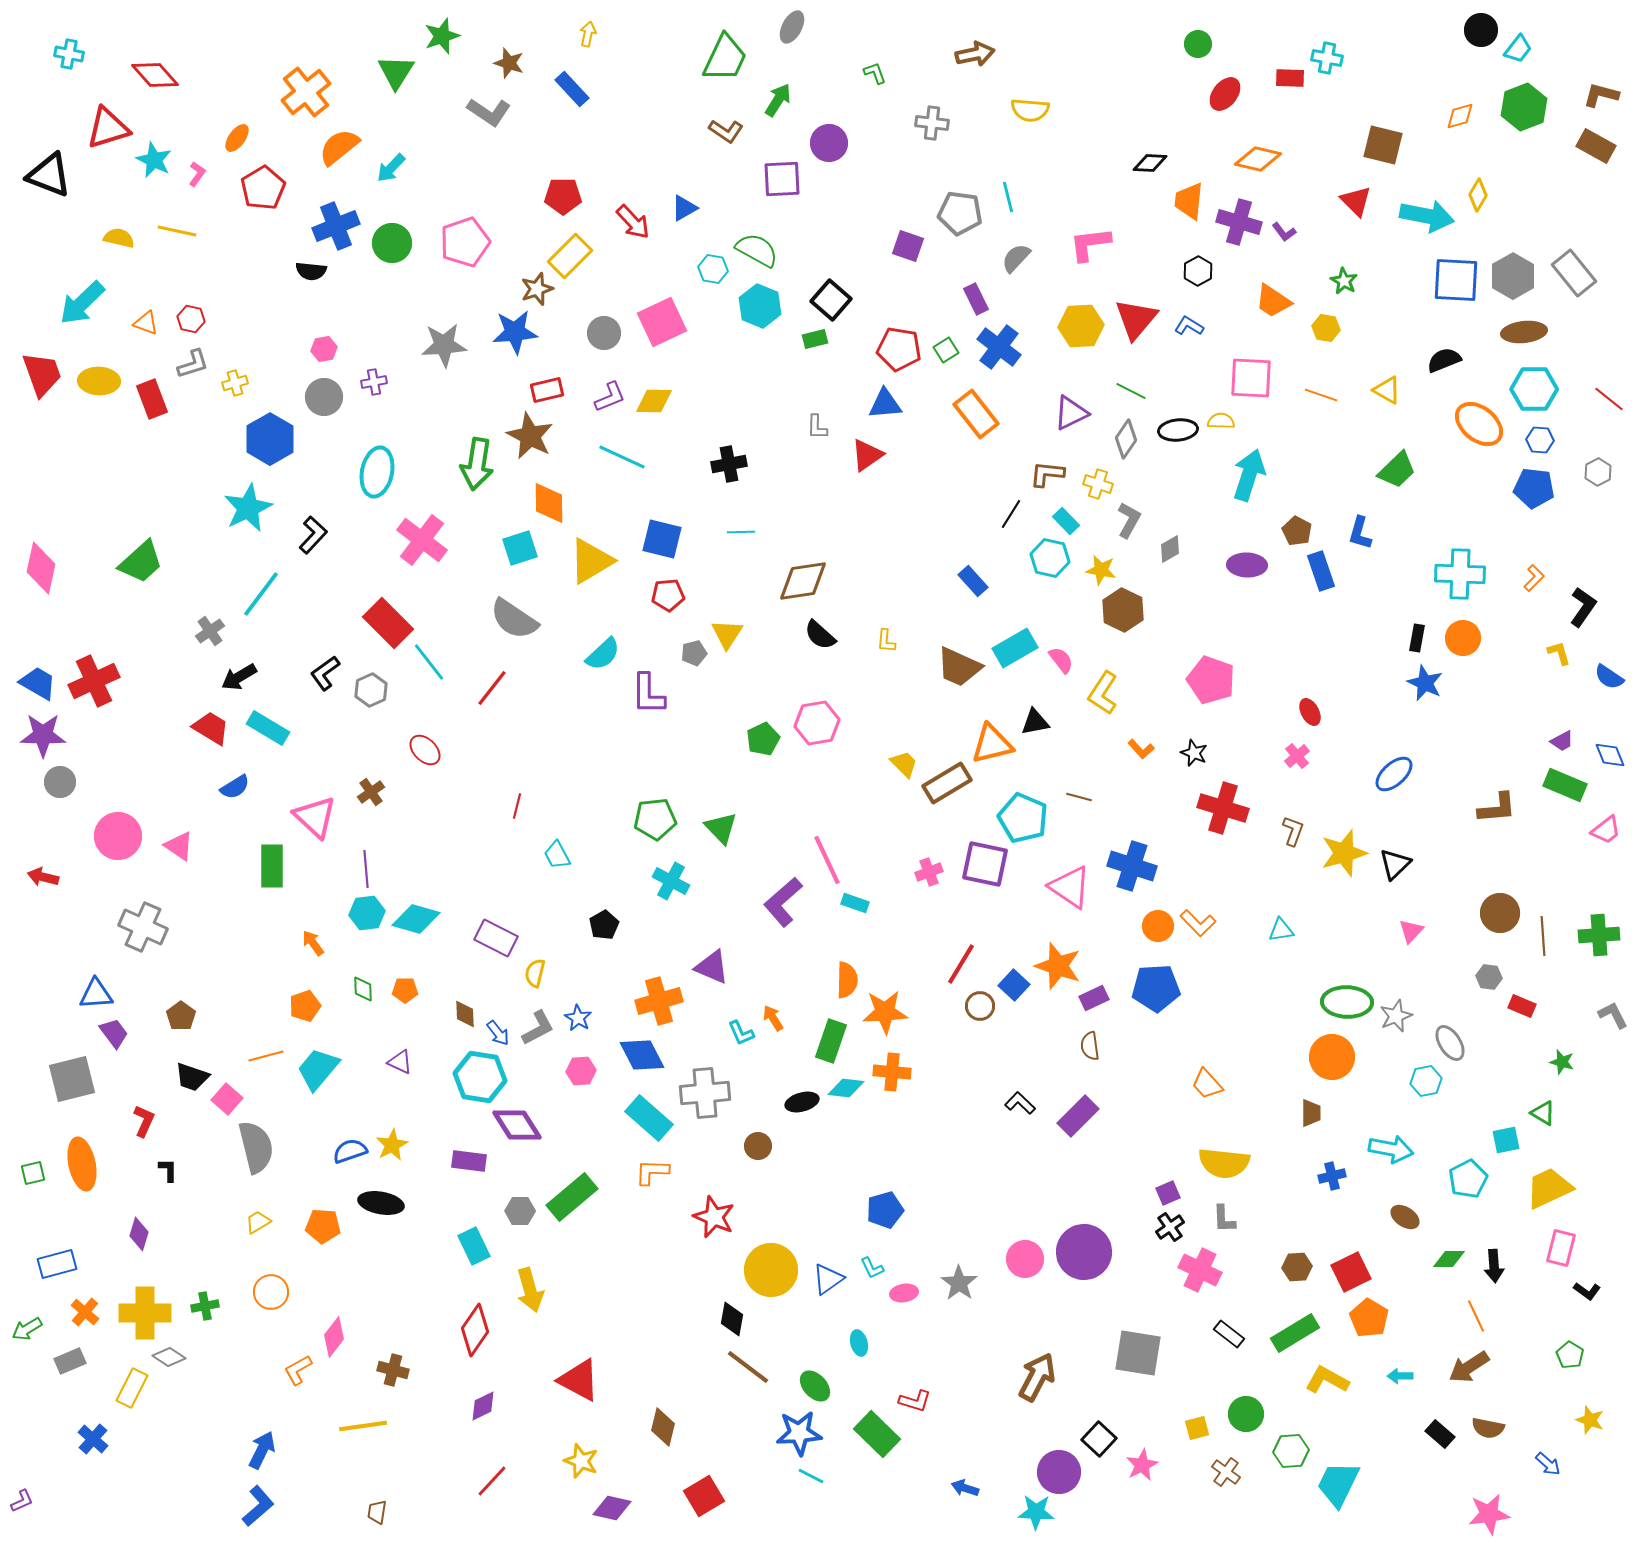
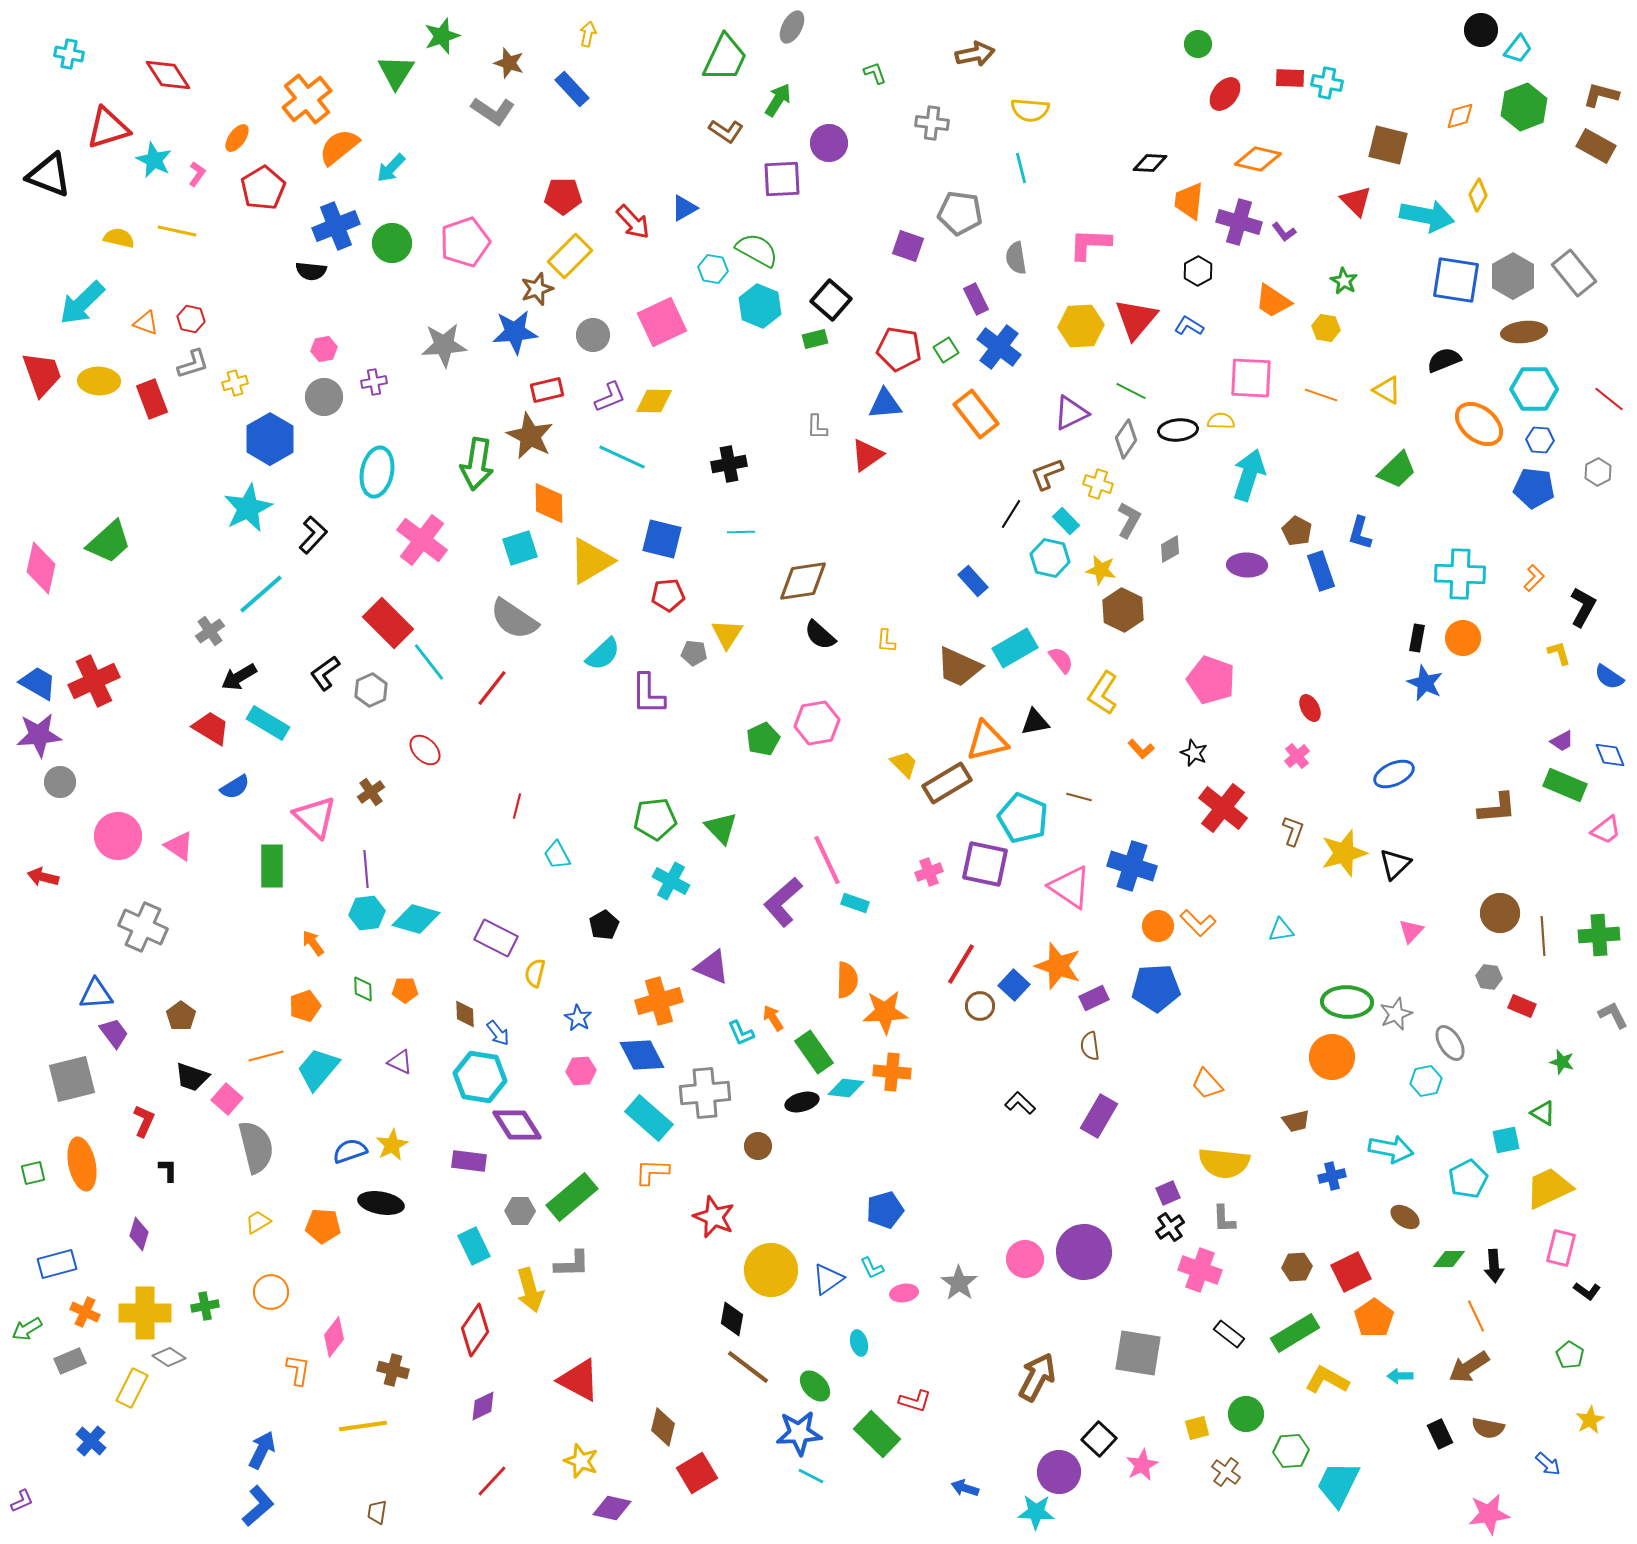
cyan cross at (1327, 58): moved 25 px down
red diamond at (155, 75): moved 13 px right; rotated 9 degrees clockwise
orange cross at (306, 92): moved 1 px right, 7 px down
gray L-shape at (489, 112): moved 4 px right, 1 px up
brown square at (1383, 145): moved 5 px right
cyan line at (1008, 197): moved 13 px right, 29 px up
pink L-shape at (1090, 244): rotated 9 degrees clockwise
gray semicircle at (1016, 258): rotated 52 degrees counterclockwise
blue square at (1456, 280): rotated 6 degrees clockwise
gray circle at (604, 333): moved 11 px left, 2 px down
brown L-shape at (1047, 474): rotated 27 degrees counterclockwise
green trapezoid at (141, 562): moved 32 px left, 20 px up
cyan line at (261, 594): rotated 12 degrees clockwise
black L-shape at (1583, 607): rotated 6 degrees counterclockwise
gray pentagon at (694, 653): rotated 20 degrees clockwise
red ellipse at (1310, 712): moved 4 px up
cyan rectangle at (268, 728): moved 5 px up
purple star at (43, 735): moved 4 px left; rotated 6 degrees counterclockwise
orange triangle at (992, 744): moved 5 px left, 3 px up
blue ellipse at (1394, 774): rotated 18 degrees clockwise
red cross at (1223, 808): rotated 21 degrees clockwise
gray star at (1396, 1016): moved 2 px up
gray L-shape at (538, 1028): moved 34 px right, 236 px down; rotated 27 degrees clockwise
green rectangle at (831, 1041): moved 17 px left, 11 px down; rotated 54 degrees counterclockwise
brown trapezoid at (1311, 1113): moved 15 px left, 8 px down; rotated 76 degrees clockwise
purple rectangle at (1078, 1116): moved 21 px right; rotated 15 degrees counterclockwise
pink cross at (1200, 1270): rotated 6 degrees counterclockwise
orange cross at (85, 1312): rotated 16 degrees counterclockwise
orange pentagon at (1369, 1318): moved 5 px right; rotated 6 degrees clockwise
orange L-shape at (298, 1370): rotated 128 degrees clockwise
yellow star at (1590, 1420): rotated 24 degrees clockwise
black rectangle at (1440, 1434): rotated 24 degrees clockwise
blue cross at (93, 1439): moved 2 px left, 2 px down
red square at (704, 1496): moved 7 px left, 23 px up
